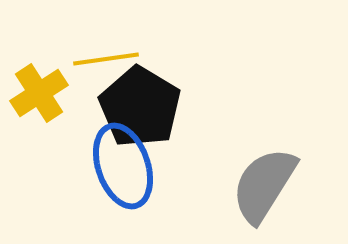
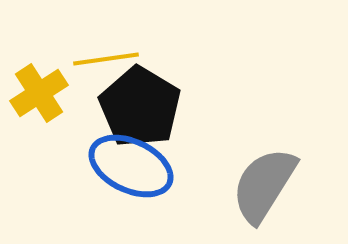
blue ellipse: moved 8 px right; rotated 46 degrees counterclockwise
